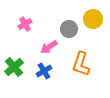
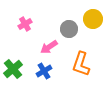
green cross: moved 1 px left, 2 px down
